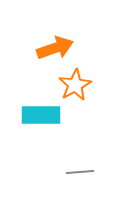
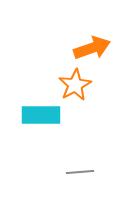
orange arrow: moved 37 px right
